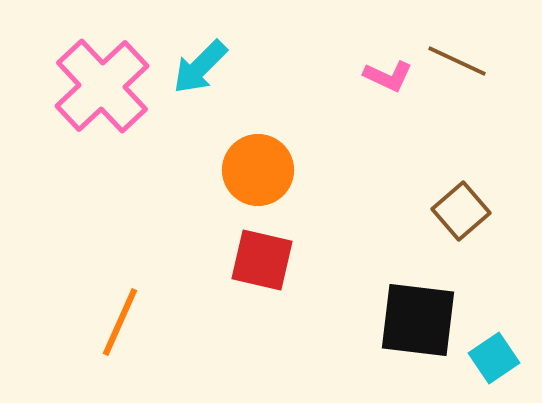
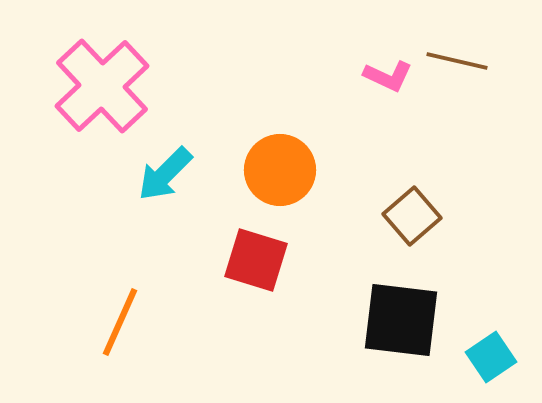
brown line: rotated 12 degrees counterclockwise
cyan arrow: moved 35 px left, 107 px down
orange circle: moved 22 px right
brown square: moved 49 px left, 5 px down
red square: moved 6 px left; rotated 4 degrees clockwise
black square: moved 17 px left
cyan square: moved 3 px left, 1 px up
